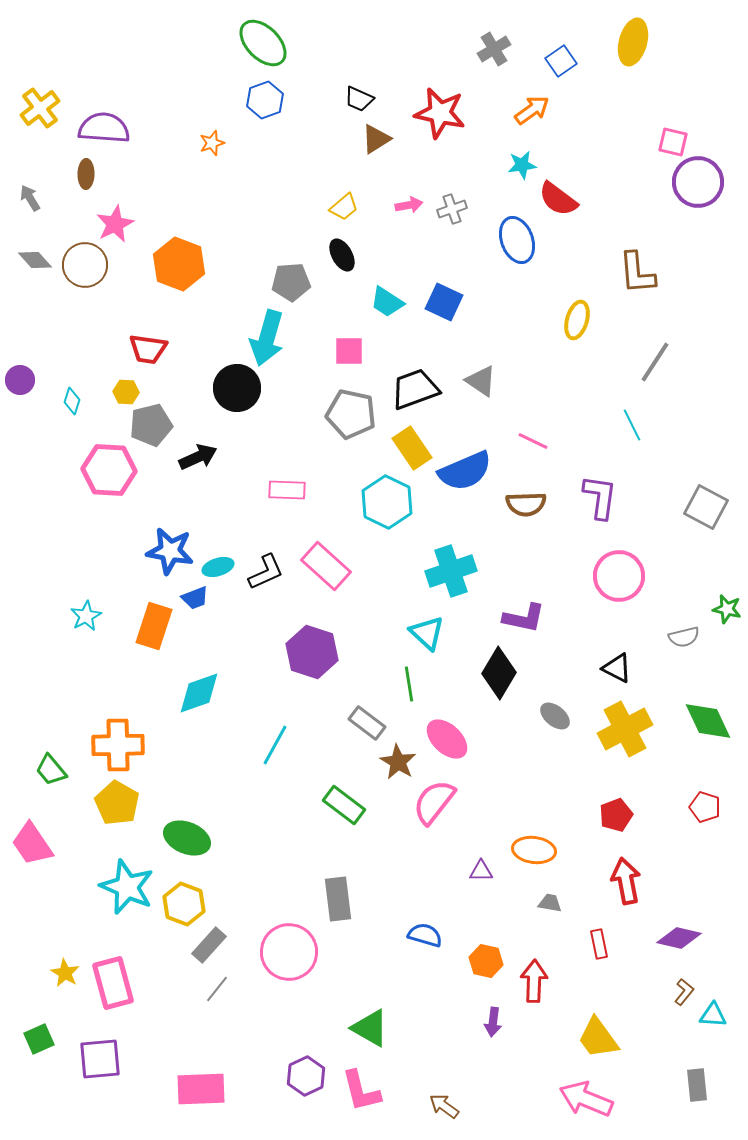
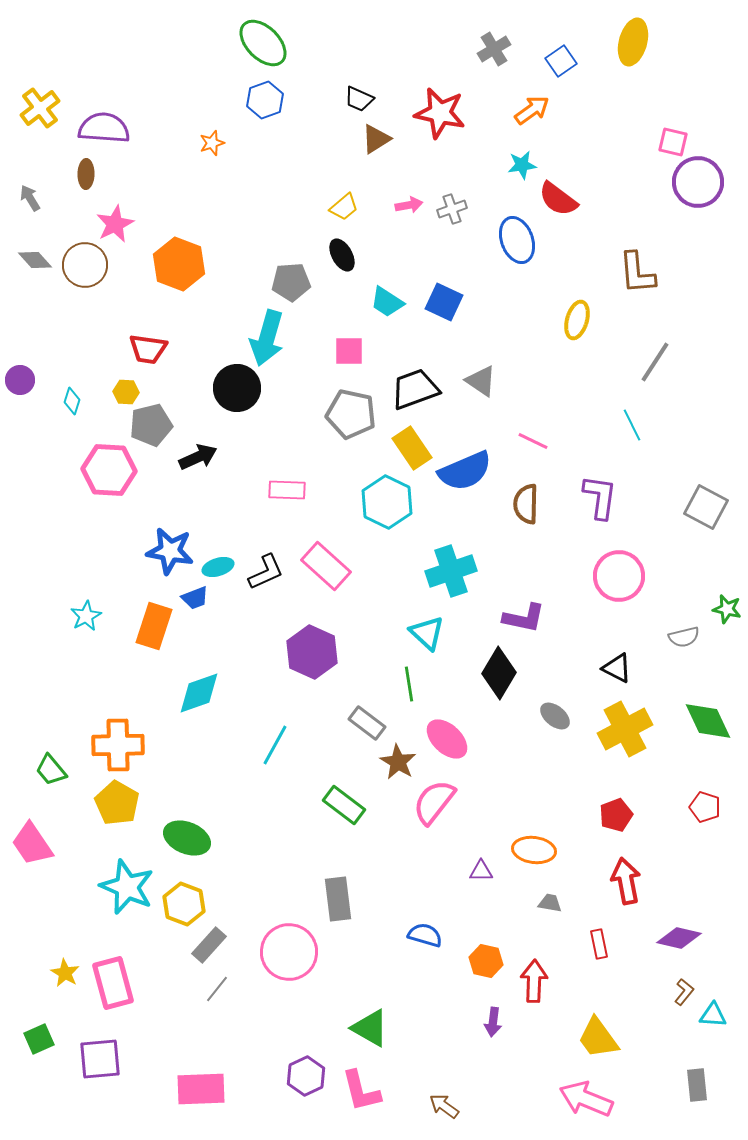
brown semicircle at (526, 504): rotated 93 degrees clockwise
purple hexagon at (312, 652): rotated 6 degrees clockwise
